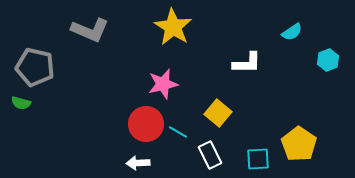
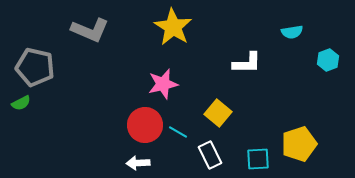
cyan semicircle: rotated 25 degrees clockwise
green semicircle: rotated 42 degrees counterclockwise
red circle: moved 1 px left, 1 px down
yellow pentagon: rotated 20 degrees clockwise
